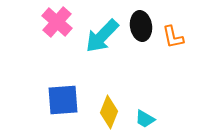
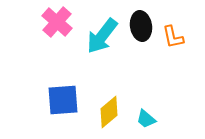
cyan arrow: rotated 6 degrees counterclockwise
yellow diamond: rotated 28 degrees clockwise
cyan trapezoid: moved 1 px right; rotated 10 degrees clockwise
